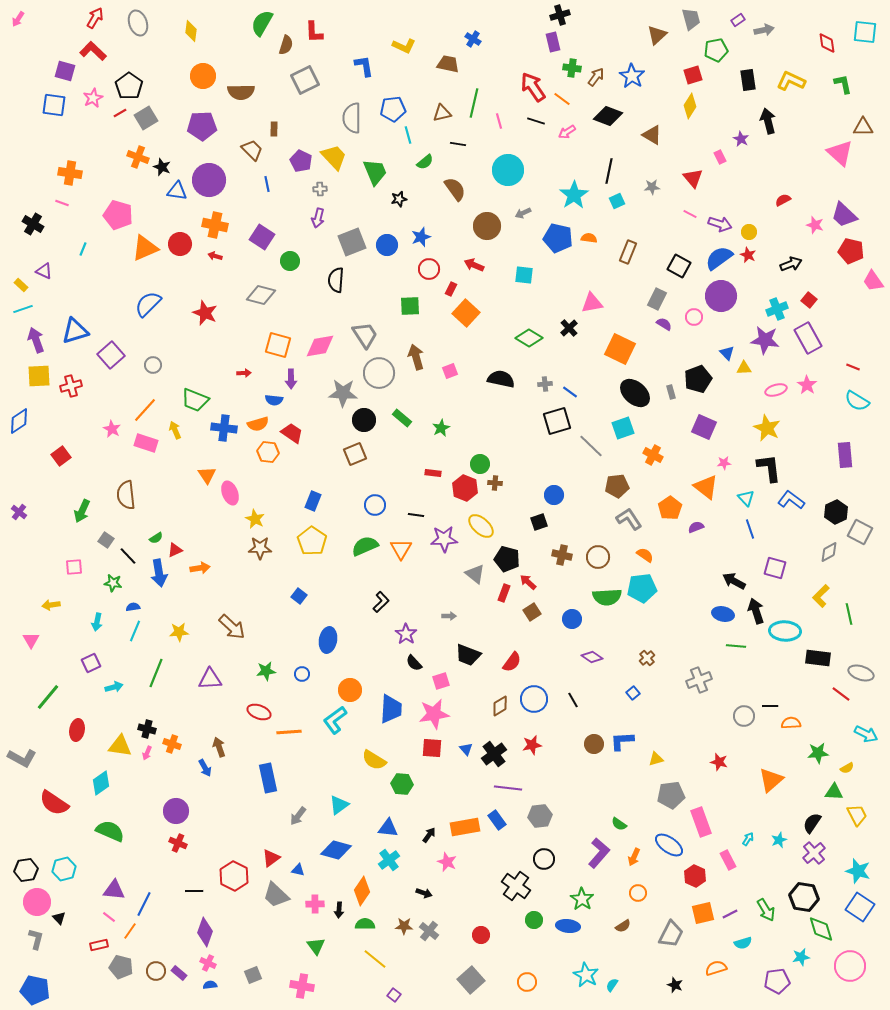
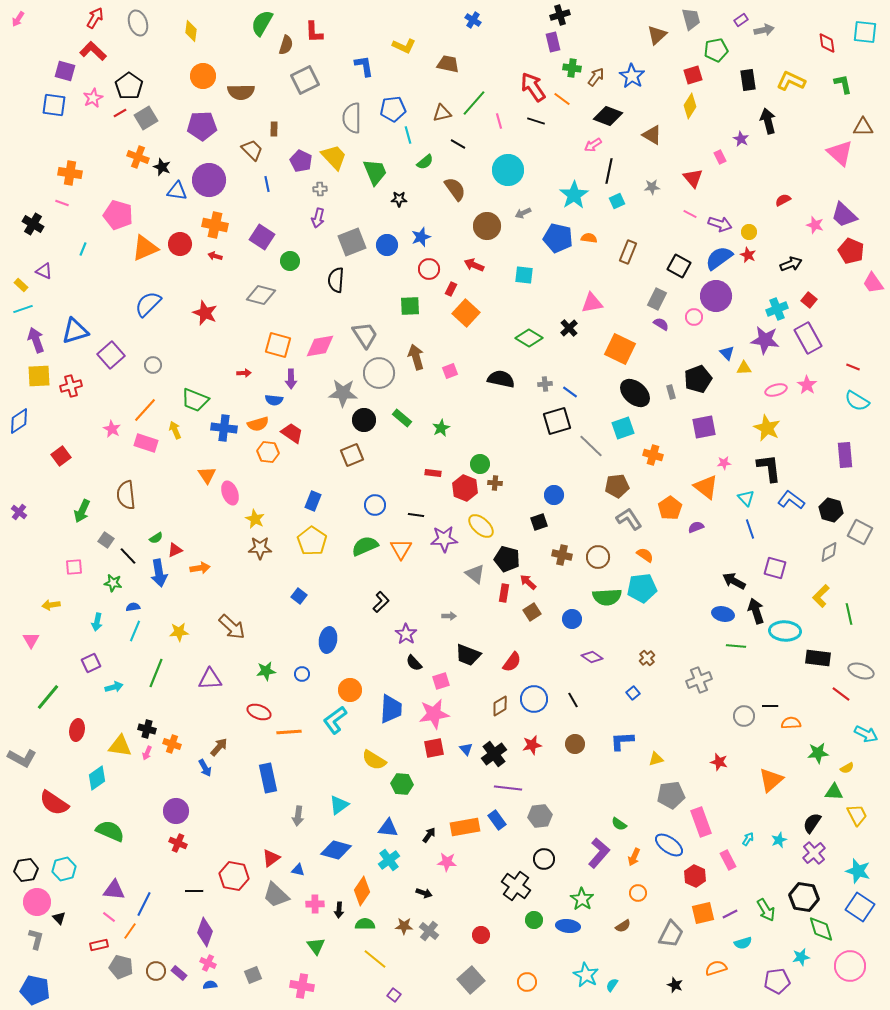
purple rectangle at (738, 20): moved 3 px right
blue cross at (473, 39): moved 19 px up
green line at (474, 103): rotated 28 degrees clockwise
pink arrow at (567, 132): moved 26 px right, 13 px down
black line at (458, 144): rotated 21 degrees clockwise
black star at (399, 199): rotated 14 degrees clockwise
red pentagon at (851, 251): rotated 10 degrees clockwise
pink trapezoid at (873, 281): moved 2 px down
purple circle at (721, 296): moved 5 px left
purple semicircle at (664, 324): moved 3 px left
purple square at (704, 427): rotated 35 degrees counterclockwise
brown square at (355, 454): moved 3 px left, 1 px down
orange cross at (653, 455): rotated 12 degrees counterclockwise
black hexagon at (836, 512): moved 5 px left, 2 px up; rotated 20 degrees counterclockwise
red rectangle at (504, 593): rotated 12 degrees counterclockwise
gray ellipse at (861, 673): moved 2 px up
brown circle at (594, 744): moved 19 px left
brown arrow at (219, 747): rotated 60 degrees clockwise
red square at (432, 748): moved 2 px right; rotated 15 degrees counterclockwise
cyan diamond at (101, 783): moved 4 px left, 5 px up
gray arrow at (298, 816): rotated 30 degrees counterclockwise
pink star at (447, 862): rotated 18 degrees counterclockwise
red hexagon at (234, 876): rotated 16 degrees counterclockwise
